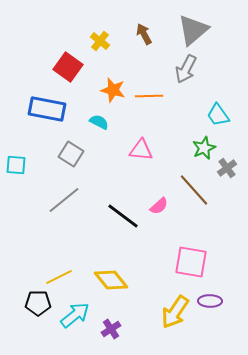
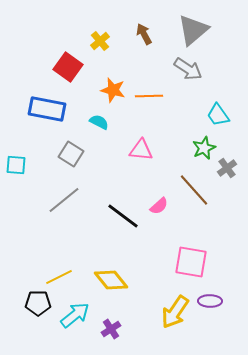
yellow cross: rotated 12 degrees clockwise
gray arrow: moved 2 px right; rotated 84 degrees counterclockwise
